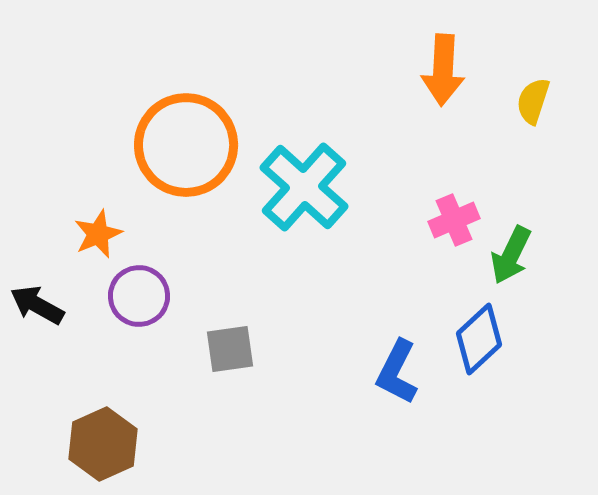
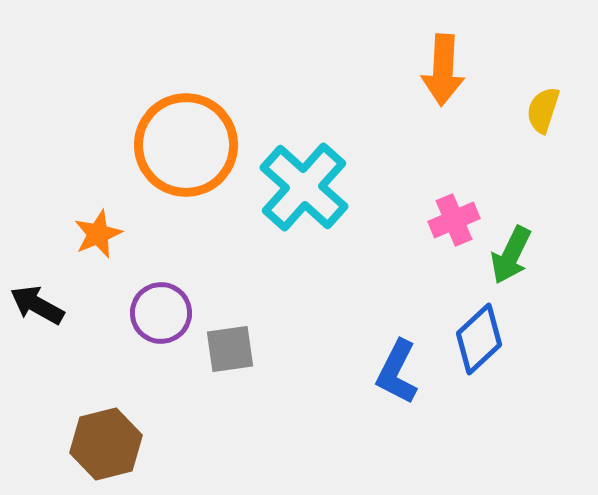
yellow semicircle: moved 10 px right, 9 px down
purple circle: moved 22 px right, 17 px down
brown hexagon: moved 3 px right; rotated 10 degrees clockwise
